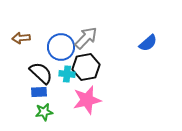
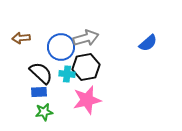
gray arrow: rotated 30 degrees clockwise
